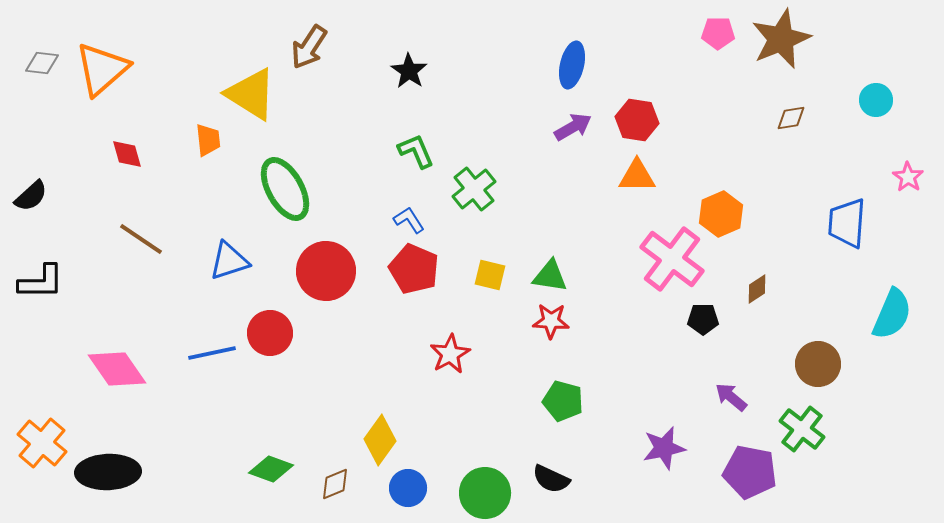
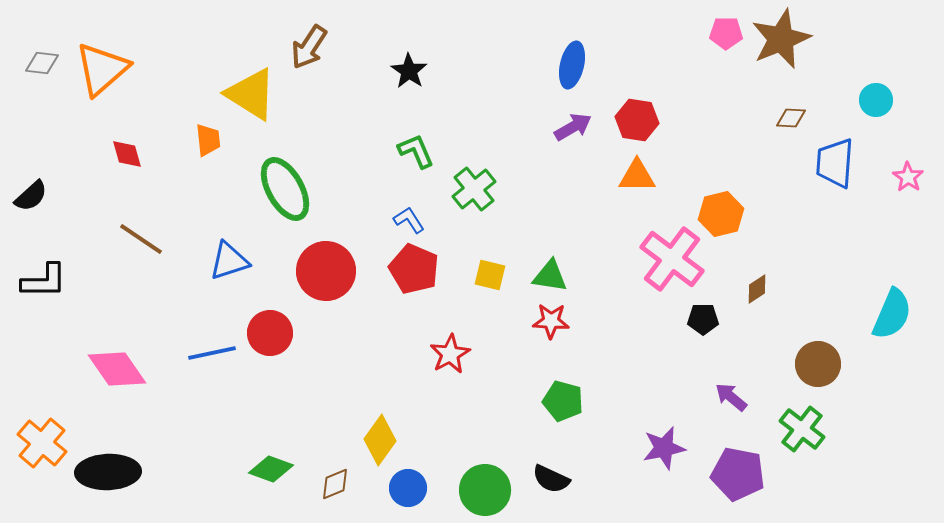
pink pentagon at (718, 33): moved 8 px right
brown diamond at (791, 118): rotated 12 degrees clockwise
orange hexagon at (721, 214): rotated 9 degrees clockwise
blue trapezoid at (847, 223): moved 12 px left, 60 px up
black L-shape at (41, 282): moved 3 px right, 1 px up
purple pentagon at (750, 472): moved 12 px left, 2 px down
green circle at (485, 493): moved 3 px up
